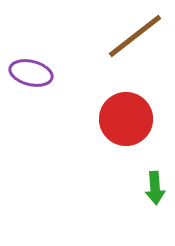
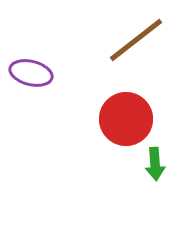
brown line: moved 1 px right, 4 px down
green arrow: moved 24 px up
